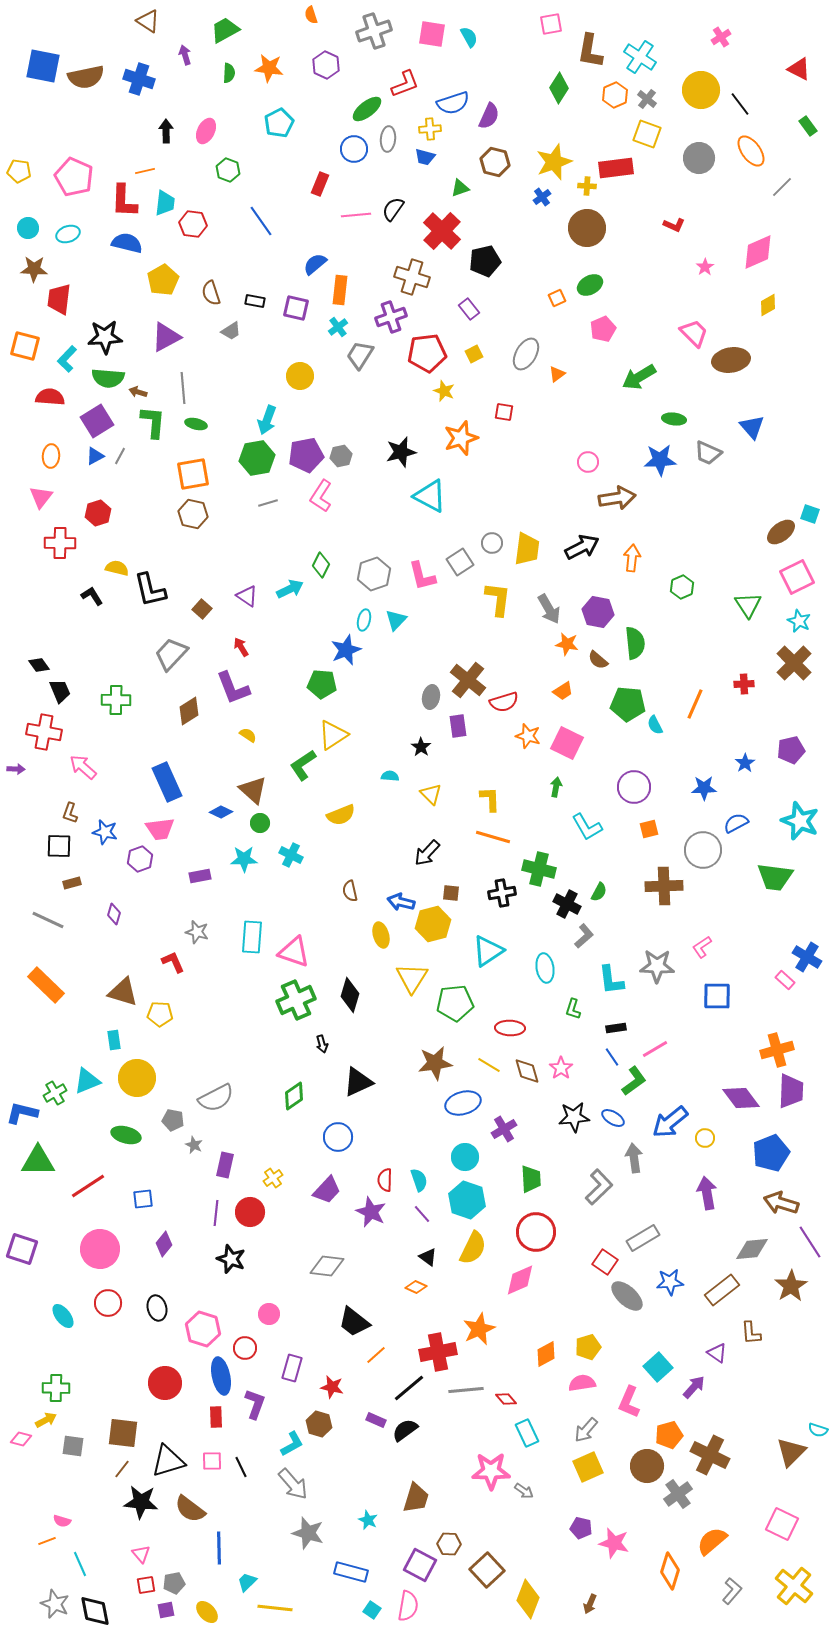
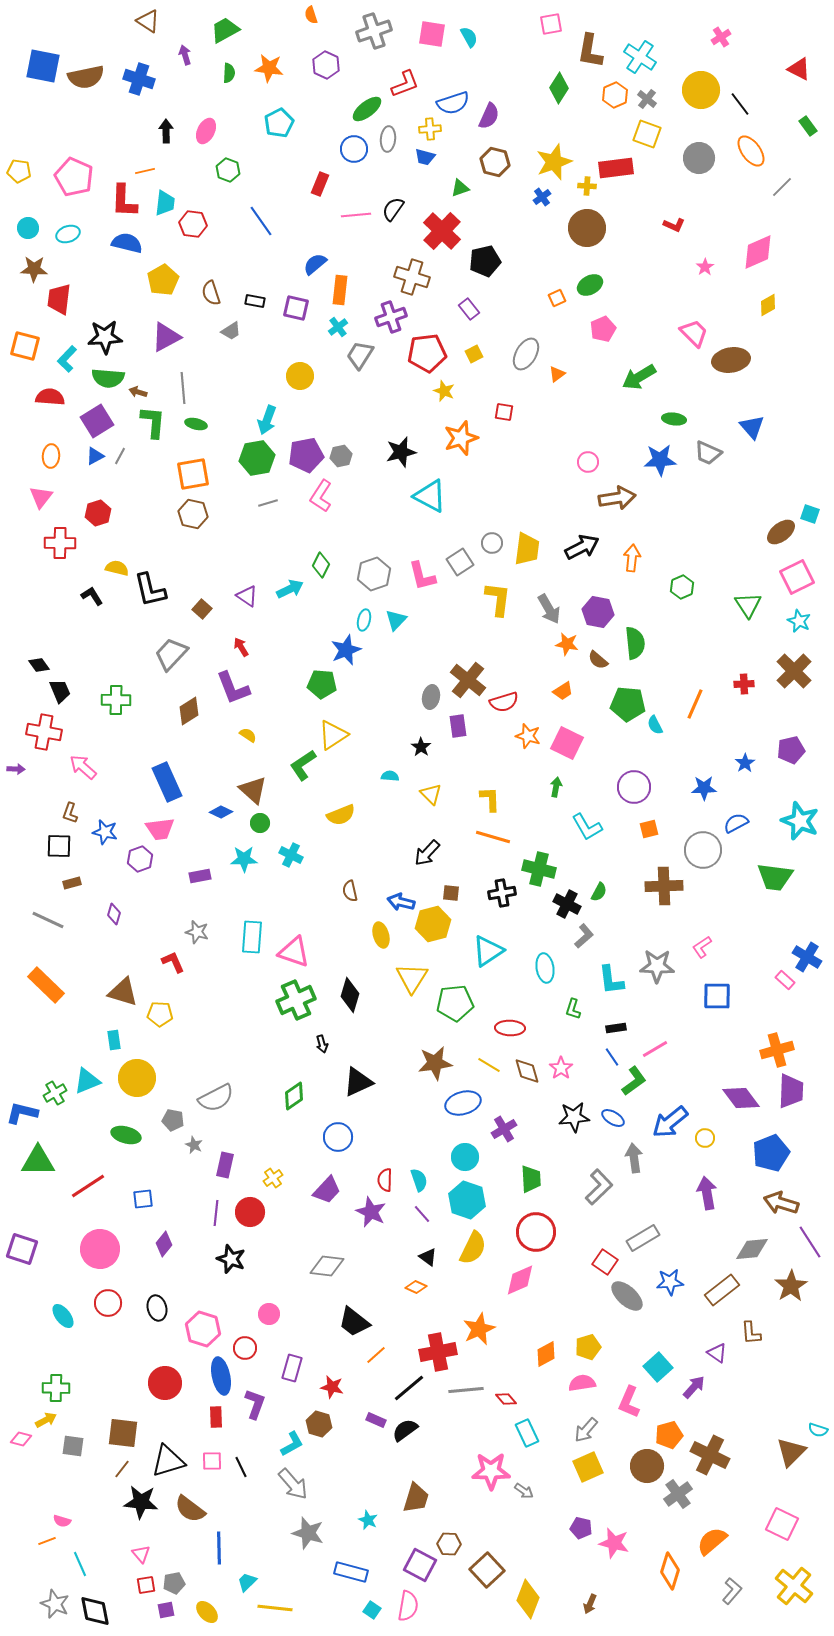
brown cross at (794, 663): moved 8 px down
